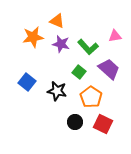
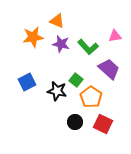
green square: moved 3 px left, 8 px down
blue square: rotated 24 degrees clockwise
